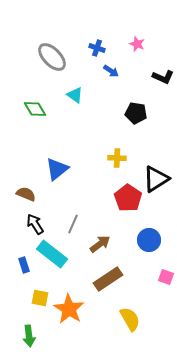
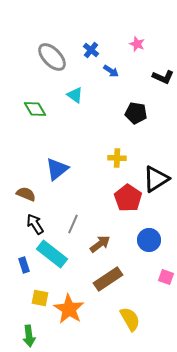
blue cross: moved 6 px left, 2 px down; rotated 21 degrees clockwise
